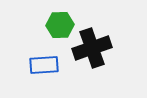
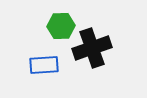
green hexagon: moved 1 px right, 1 px down
